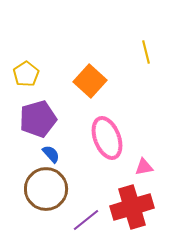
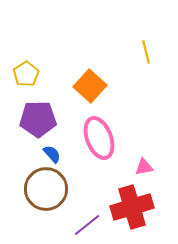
orange square: moved 5 px down
purple pentagon: rotated 15 degrees clockwise
pink ellipse: moved 8 px left
blue semicircle: moved 1 px right
purple line: moved 1 px right, 5 px down
